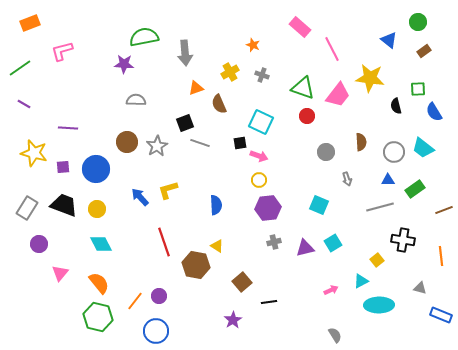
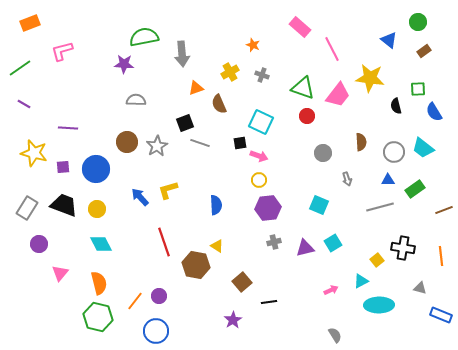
gray arrow at (185, 53): moved 3 px left, 1 px down
gray circle at (326, 152): moved 3 px left, 1 px down
black cross at (403, 240): moved 8 px down
orange semicircle at (99, 283): rotated 25 degrees clockwise
